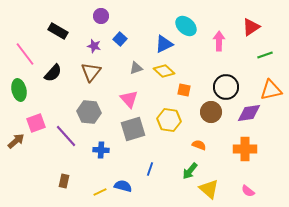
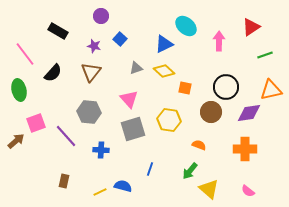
orange square: moved 1 px right, 2 px up
